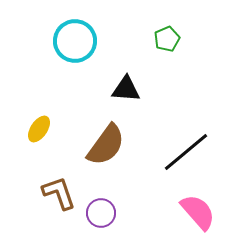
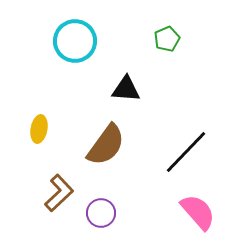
yellow ellipse: rotated 24 degrees counterclockwise
black line: rotated 6 degrees counterclockwise
brown L-shape: rotated 66 degrees clockwise
